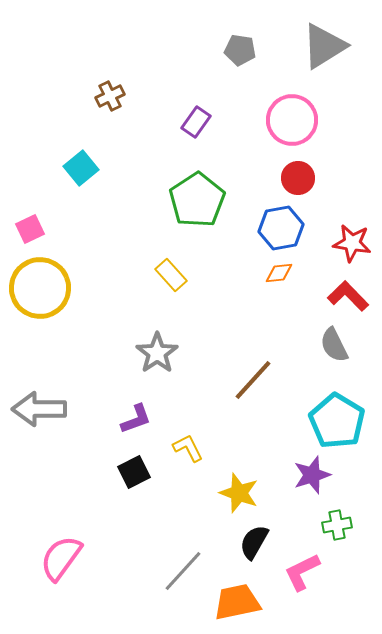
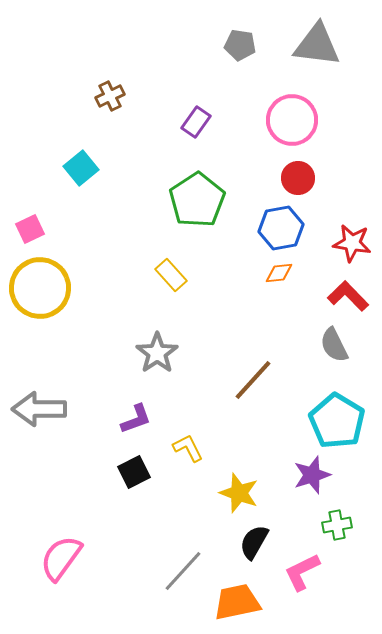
gray triangle: moved 7 px left, 1 px up; rotated 39 degrees clockwise
gray pentagon: moved 5 px up
